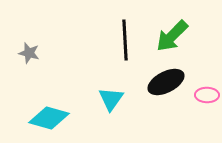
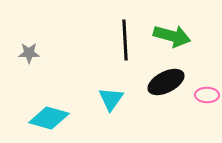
green arrow: rotated 120 degrees counterclockwise
gray star: rotated 15 degrees counterclockwise
